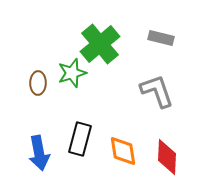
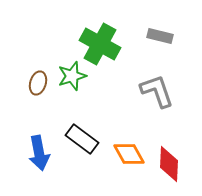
gray rectangle: moved 1 px left, 2 px up
green cross: rotated 21 degrees counterclockwise
green star: moved 3 px down
brown ellipse: rotated 15 degrees clockwise
black rectangle: moved 2 px right; rotated 68 degrees counterclockwise
orange diamond: moved 6 px right, 3 px down; rotated 20 degrees counterclockwise
red diamond: moved 2 px right, 7 px down
